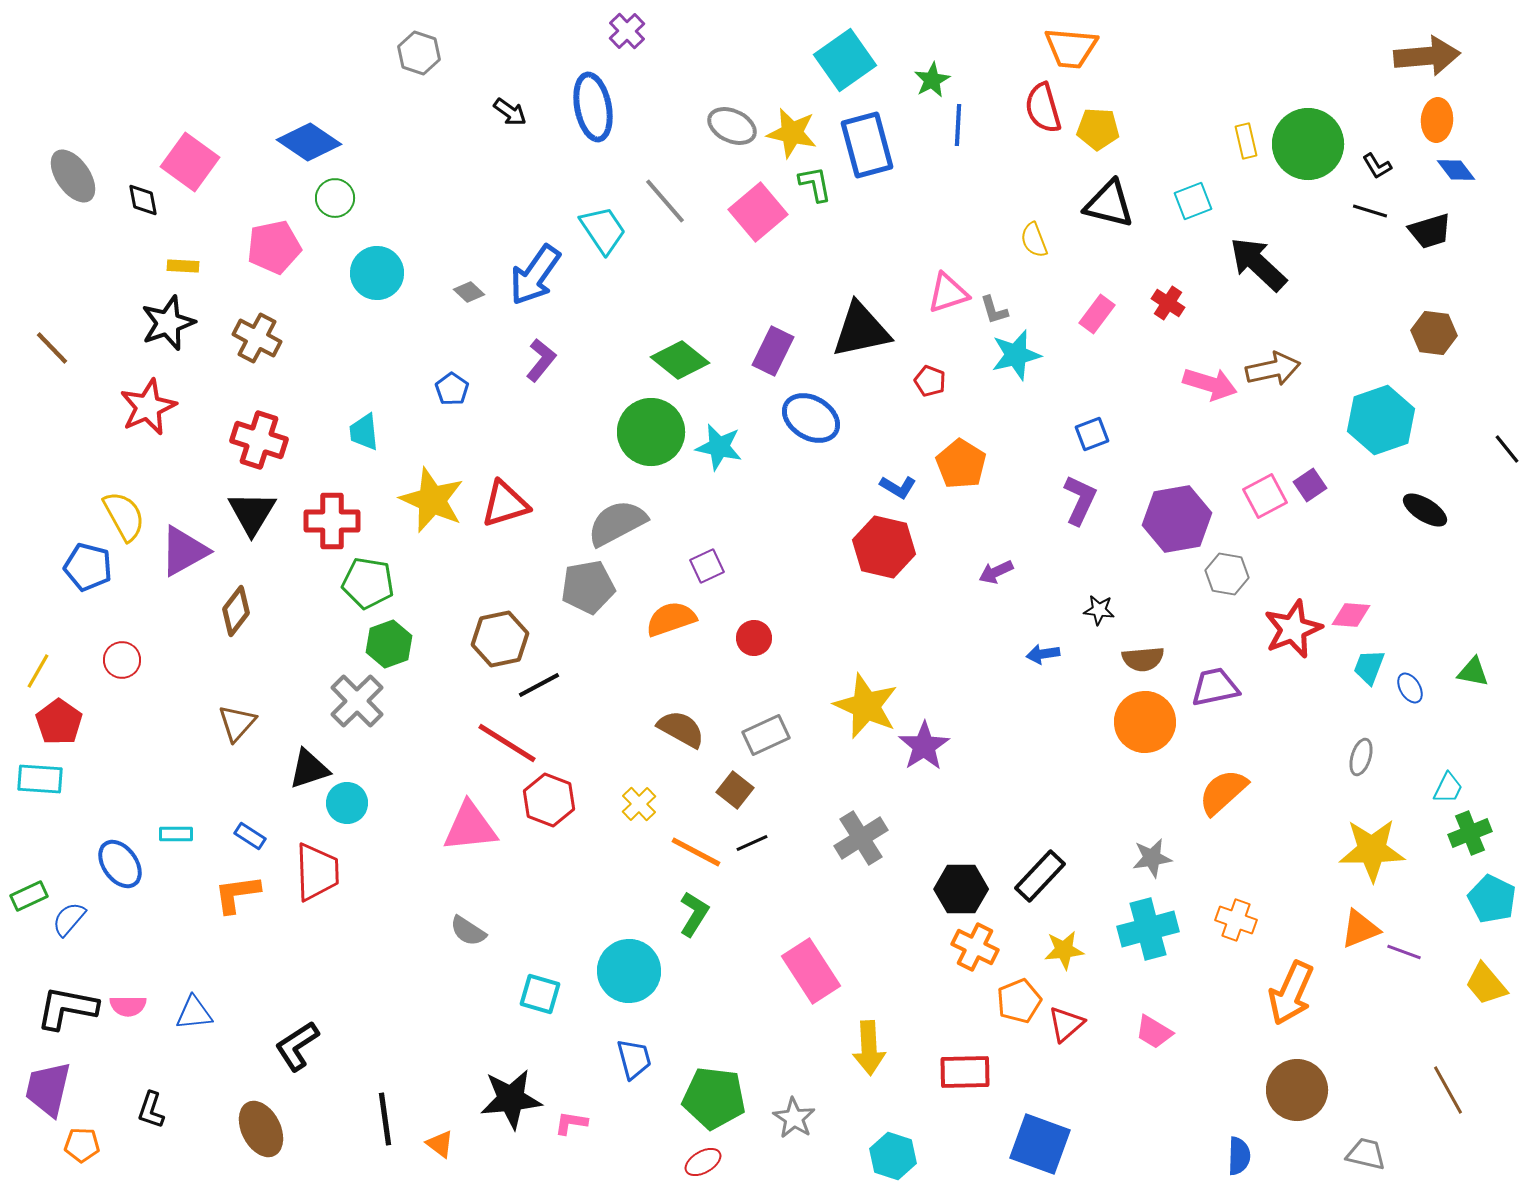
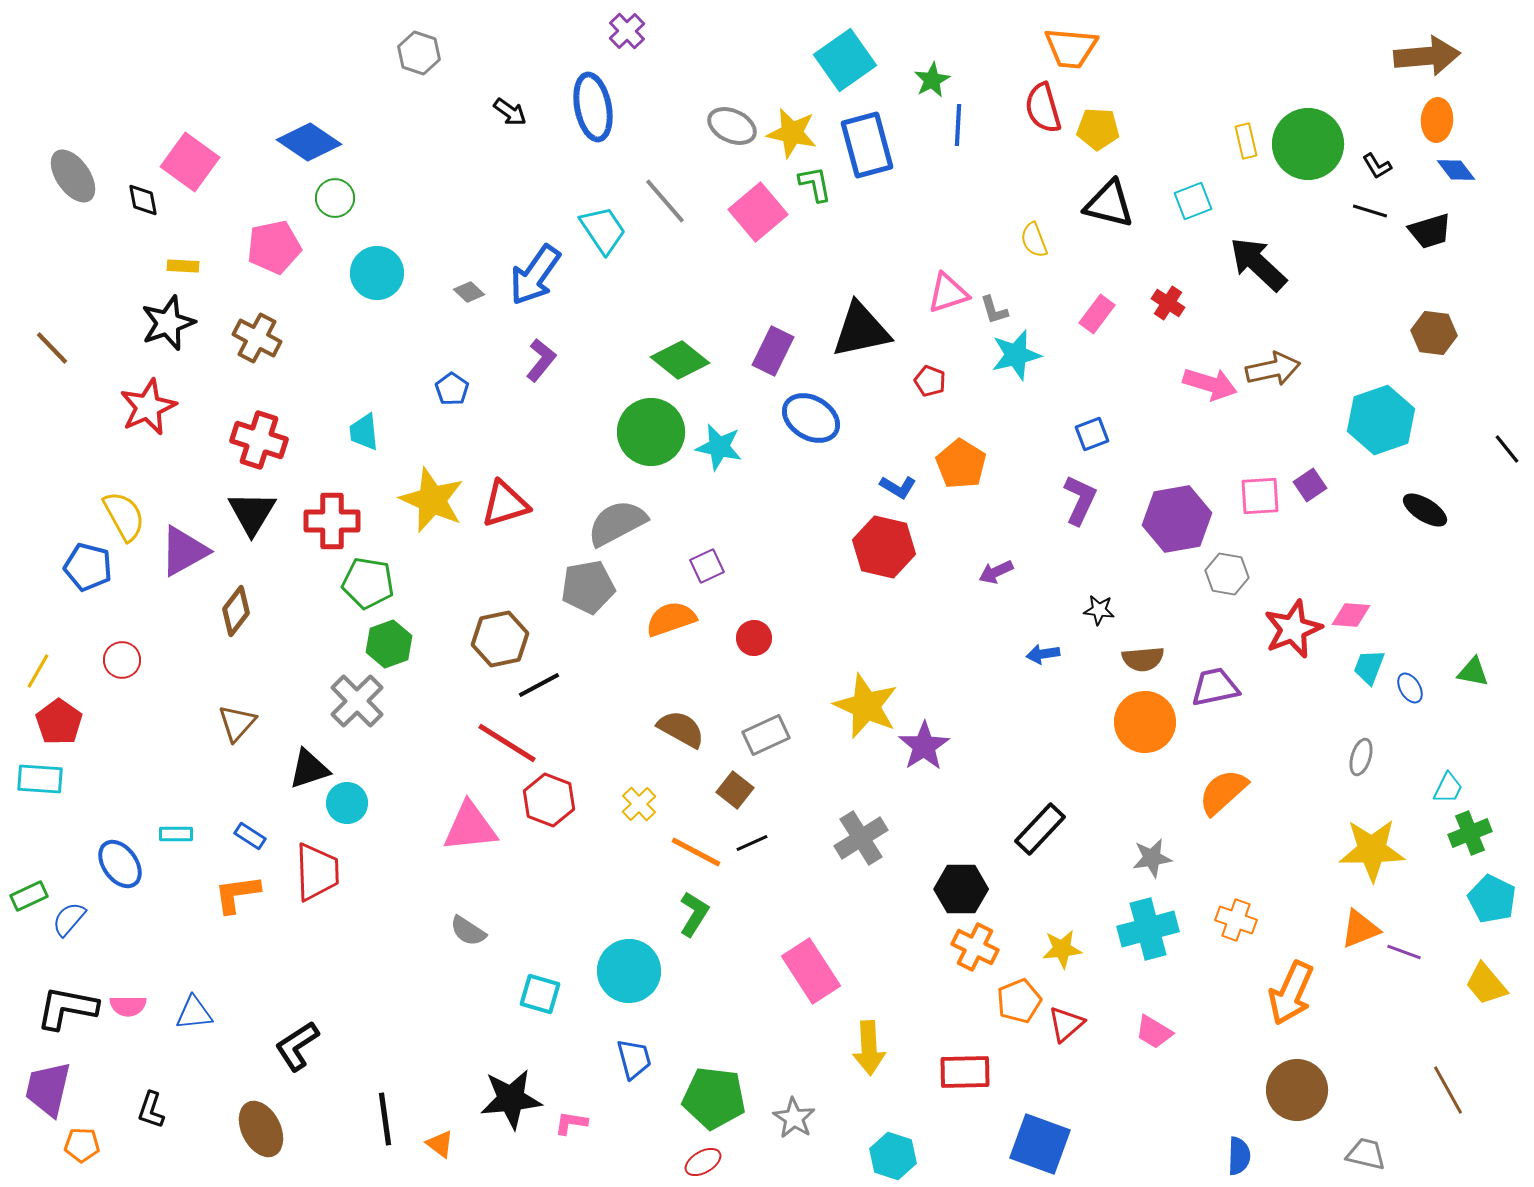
pink square at (1265, 496): moved 5 px left; rotated 24 degrees clockwise
black rectangle at (1040, 876): moved 47 px up
yellow star at (1064, 950): moved 2 px left, 1 px up
